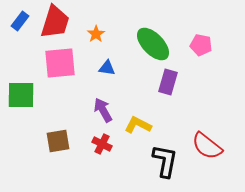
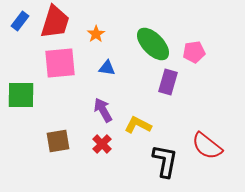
pink pentagon: moved 7 px left, 7 px down; rotated 20 degrees counterclockwise
red cross: rotated 18 degrees clockwise
